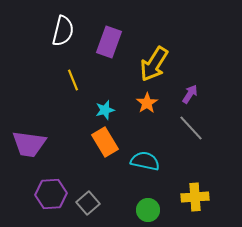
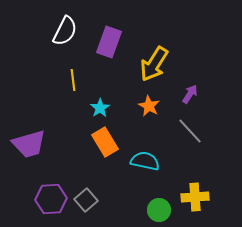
white semicircle: moved 2 px right; rotated 12 degrees clockwise
yellow line: rotated 15 degrees clockwise
orange star: moved 2 px right, 3 px down; rotated 10 degrees counterclockwise
cyan star: moved 5 px left, 2 px up; rotated 18 degrees counterclockwise
gray line: moved 1 px left, 3 px down
purple trapezoid: rotated 24 degrees counterclockwise
purple hexagon: moved 5 px down
gray square: moved 2 px left, 3 px up
green circle: moved 11 px right
